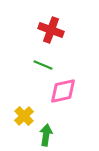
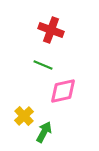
green arrow: moved 2 px left, 3 px up; rotated 20 degrees clockwise
